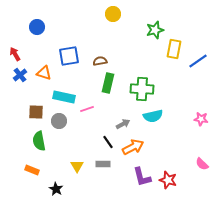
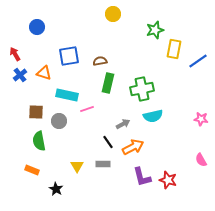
green cross: rotated 15 degrees counterclockwise
cyan rectangle: moved 3 px right, 2 px up
pink semicircle: moved 1 px left, 4 px up; rotated 16 degrees clockwise
